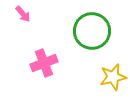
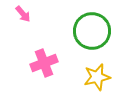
yellow star: moved 16 px left
